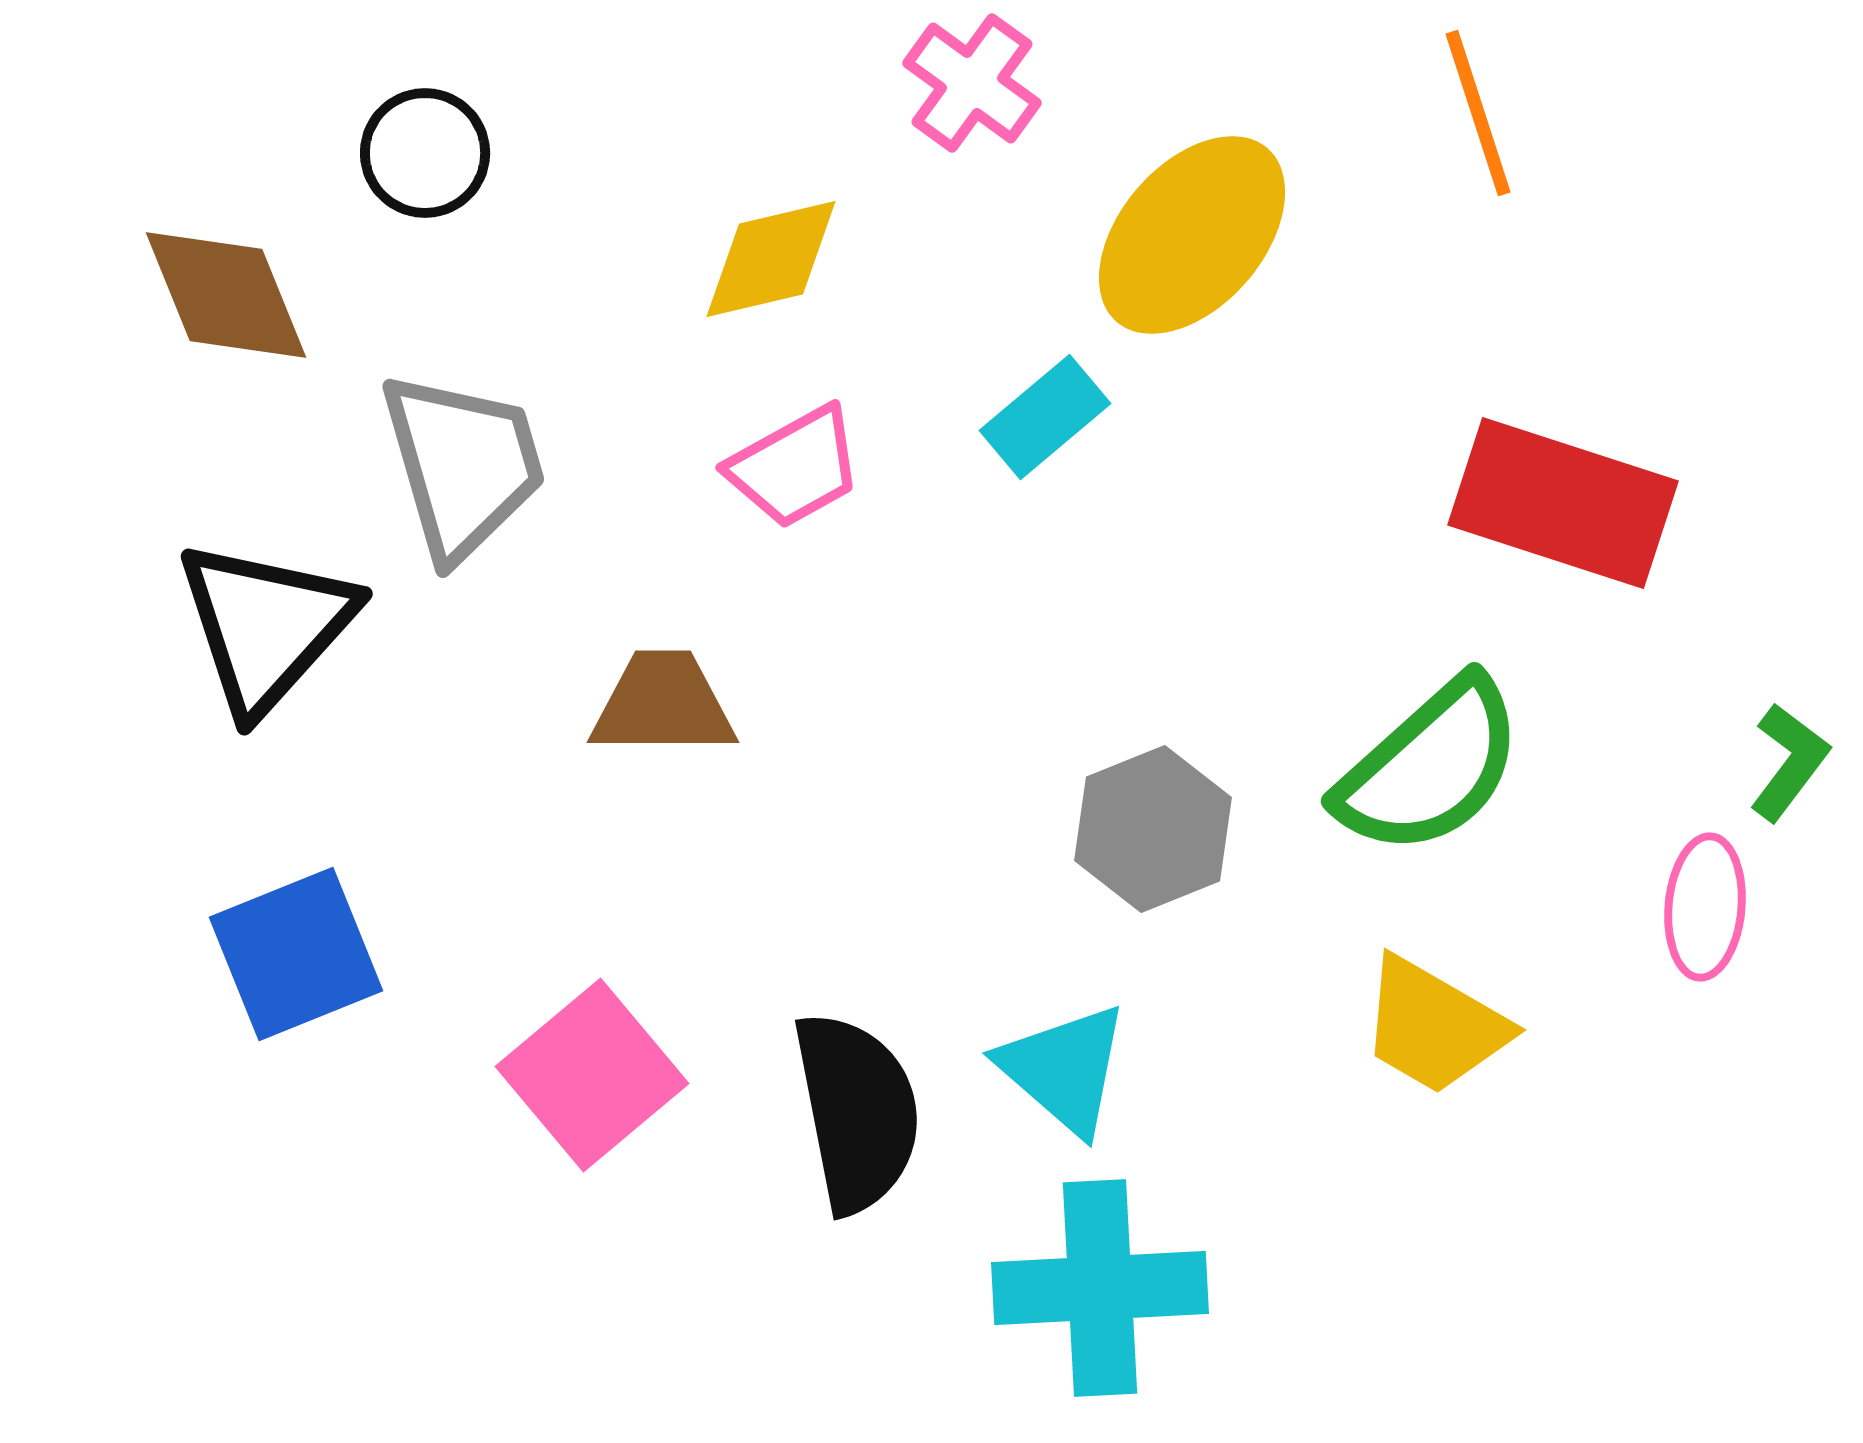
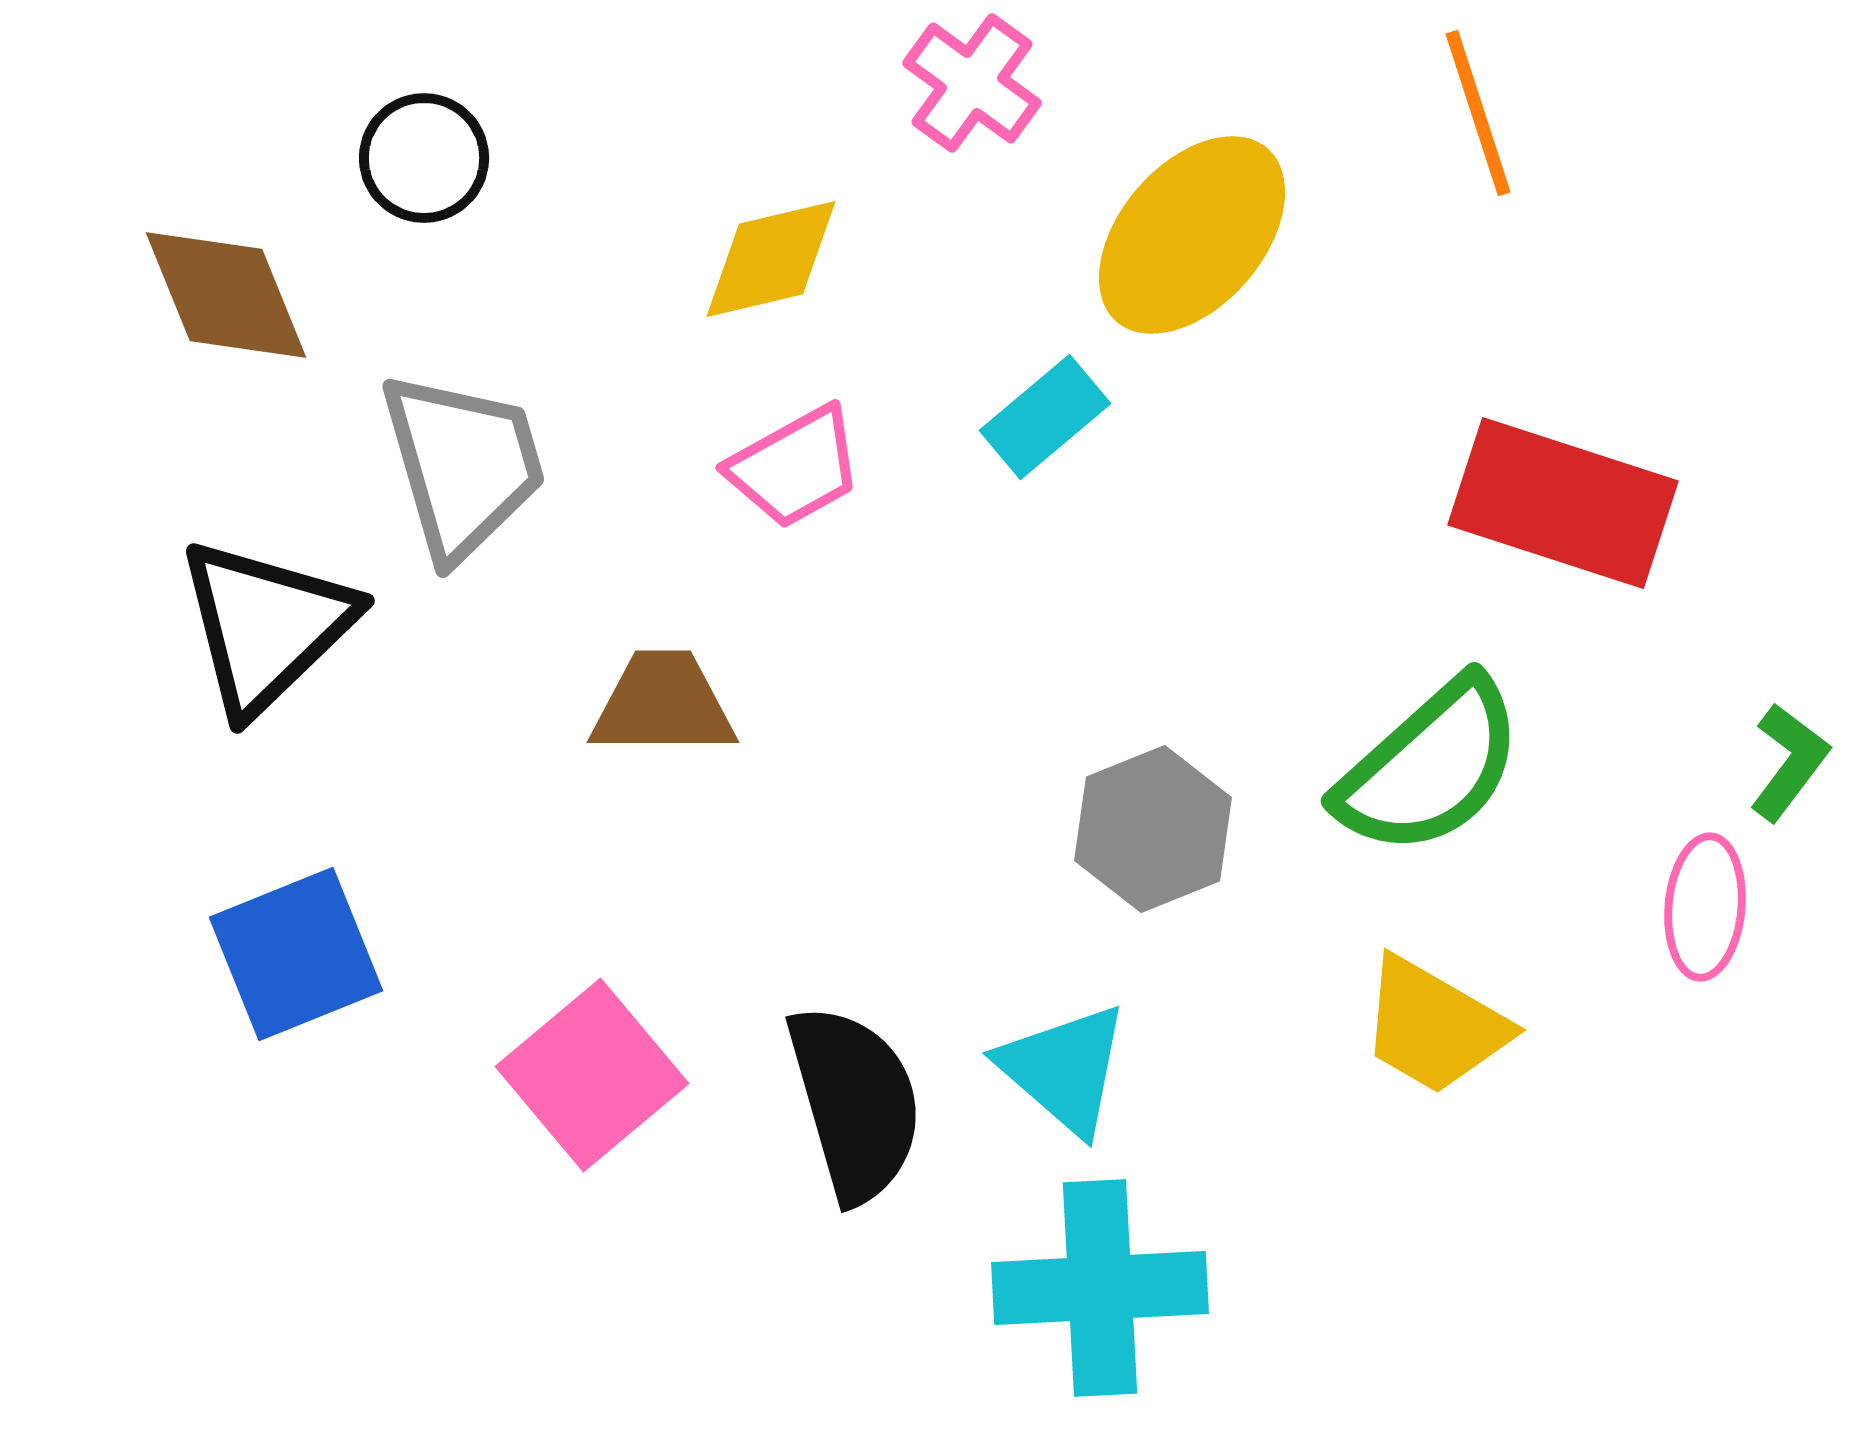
black circle: moved 1 px left, 5 px down
black triangle: rotated 4 degrees clockwise
black semicircle: moved 2 px left, 9 px up; rotated 5 degrees counterclockwise
